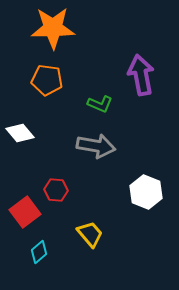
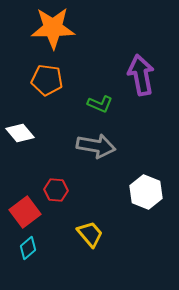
cyan diamond: moved 11 px left, 4 px up
